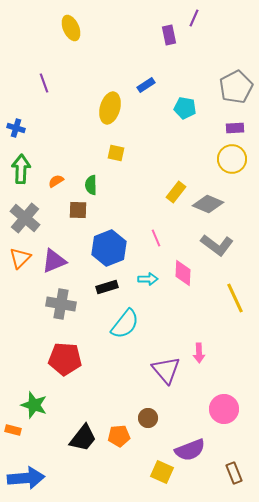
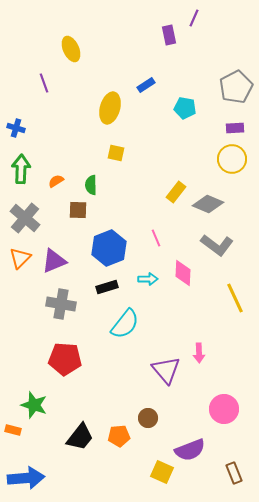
yellow ellipse at (71, 28): moved 21 px down
black trapezoid at (83, 438): moved 3 px left, 1 px up
